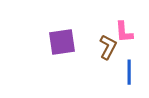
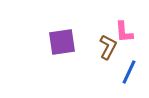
blue line: rotated 25 degrees clockwise
